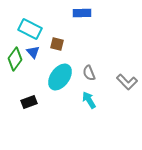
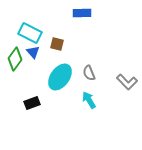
cyan rectangle: moved 4 px down
black rectangle: moved 3 px right, 1 px down
